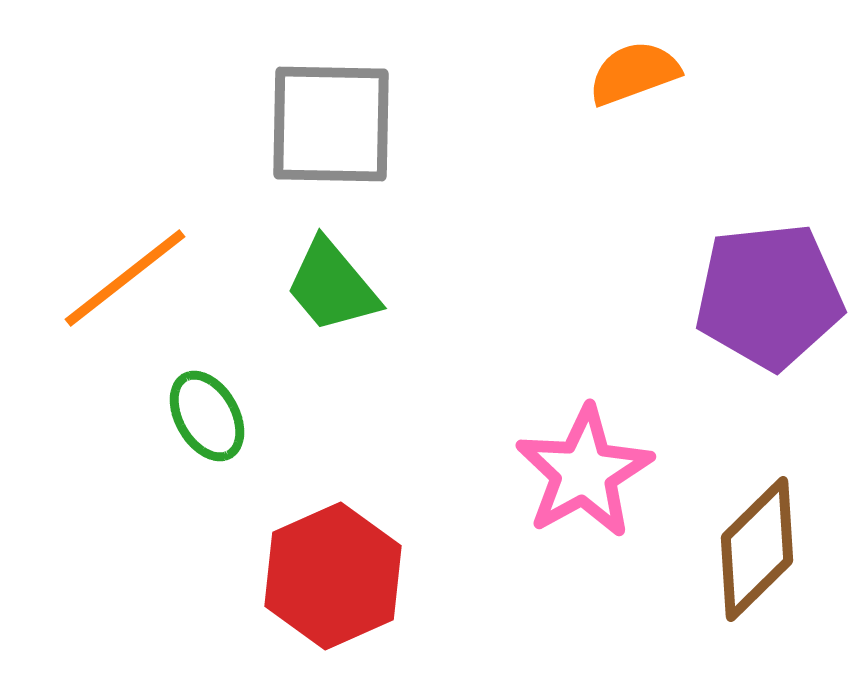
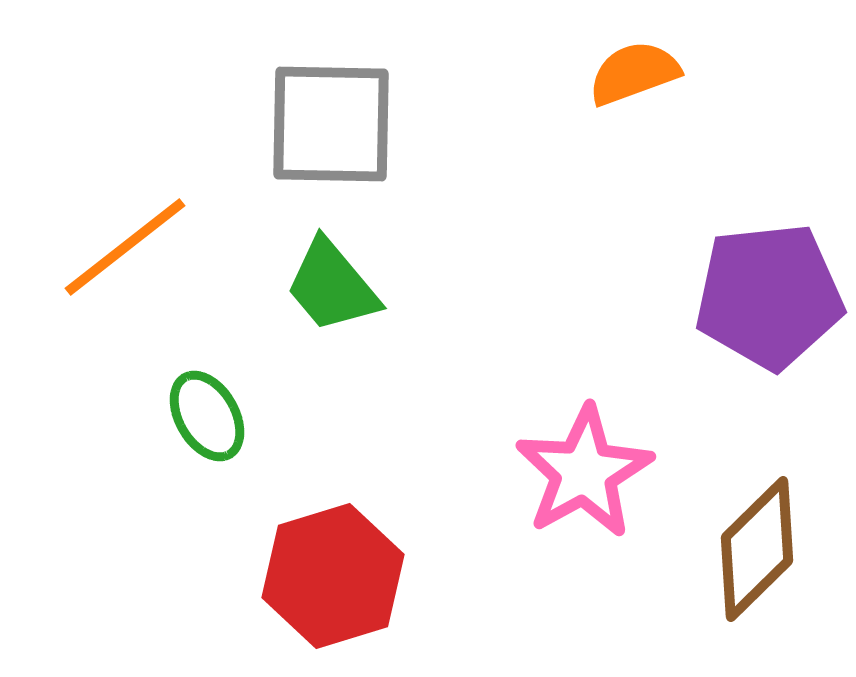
orange line: moved 31 px up
red hexagon: rotated 7 degrees clockwise
